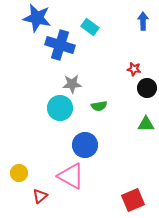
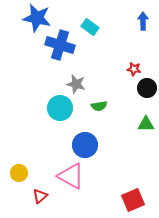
gray star: moved 4 px right; rotated 18 degrees clockwise
